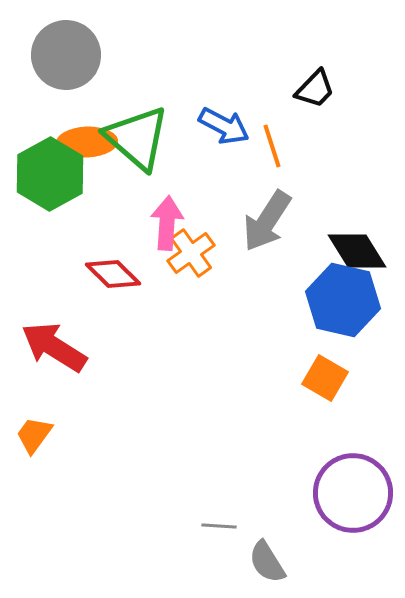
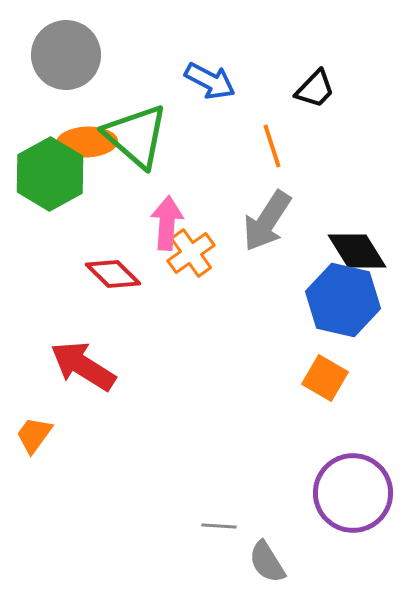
blue arrow: moved 14 px left, 45 px up
green triangle: moved 1 px left, 2 px up
red arrow: moved 29 px right, 19 px down
